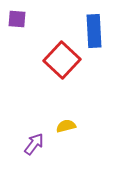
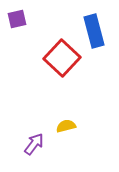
purple square: rotated 18 degrees counterclockwise
blue rectangle: rotated 12 degrees counterclockwise
red square: moved 2 px up
